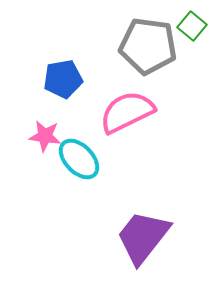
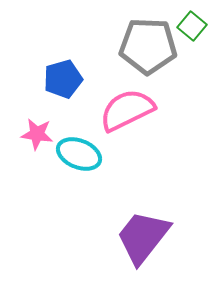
gray pentagon: rotated 6 degrees counterclockwise
blue pentagon: rotated 6 degrees counterclockwise
pink semicircle: moved 2 px up
pink star: moved 8 px left, 2 px up
cyan ellipse: moved 5 px up; rotated 24 degrees counterclockwise
